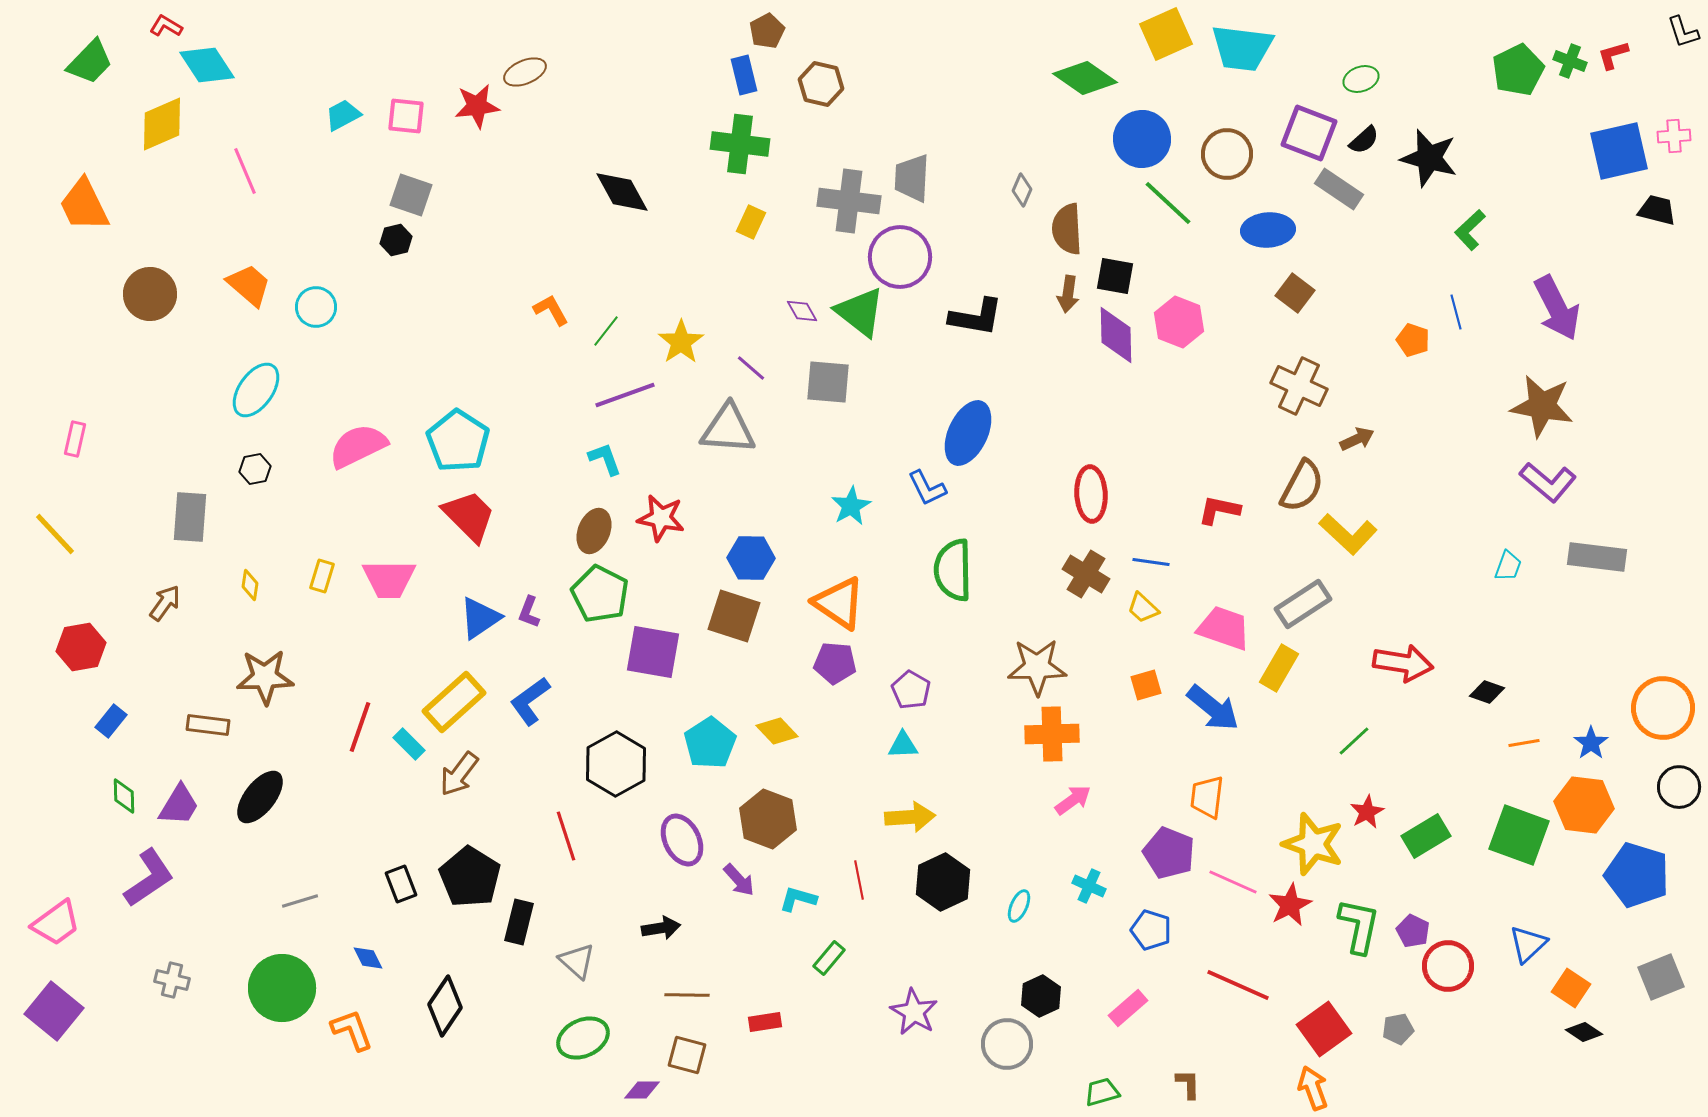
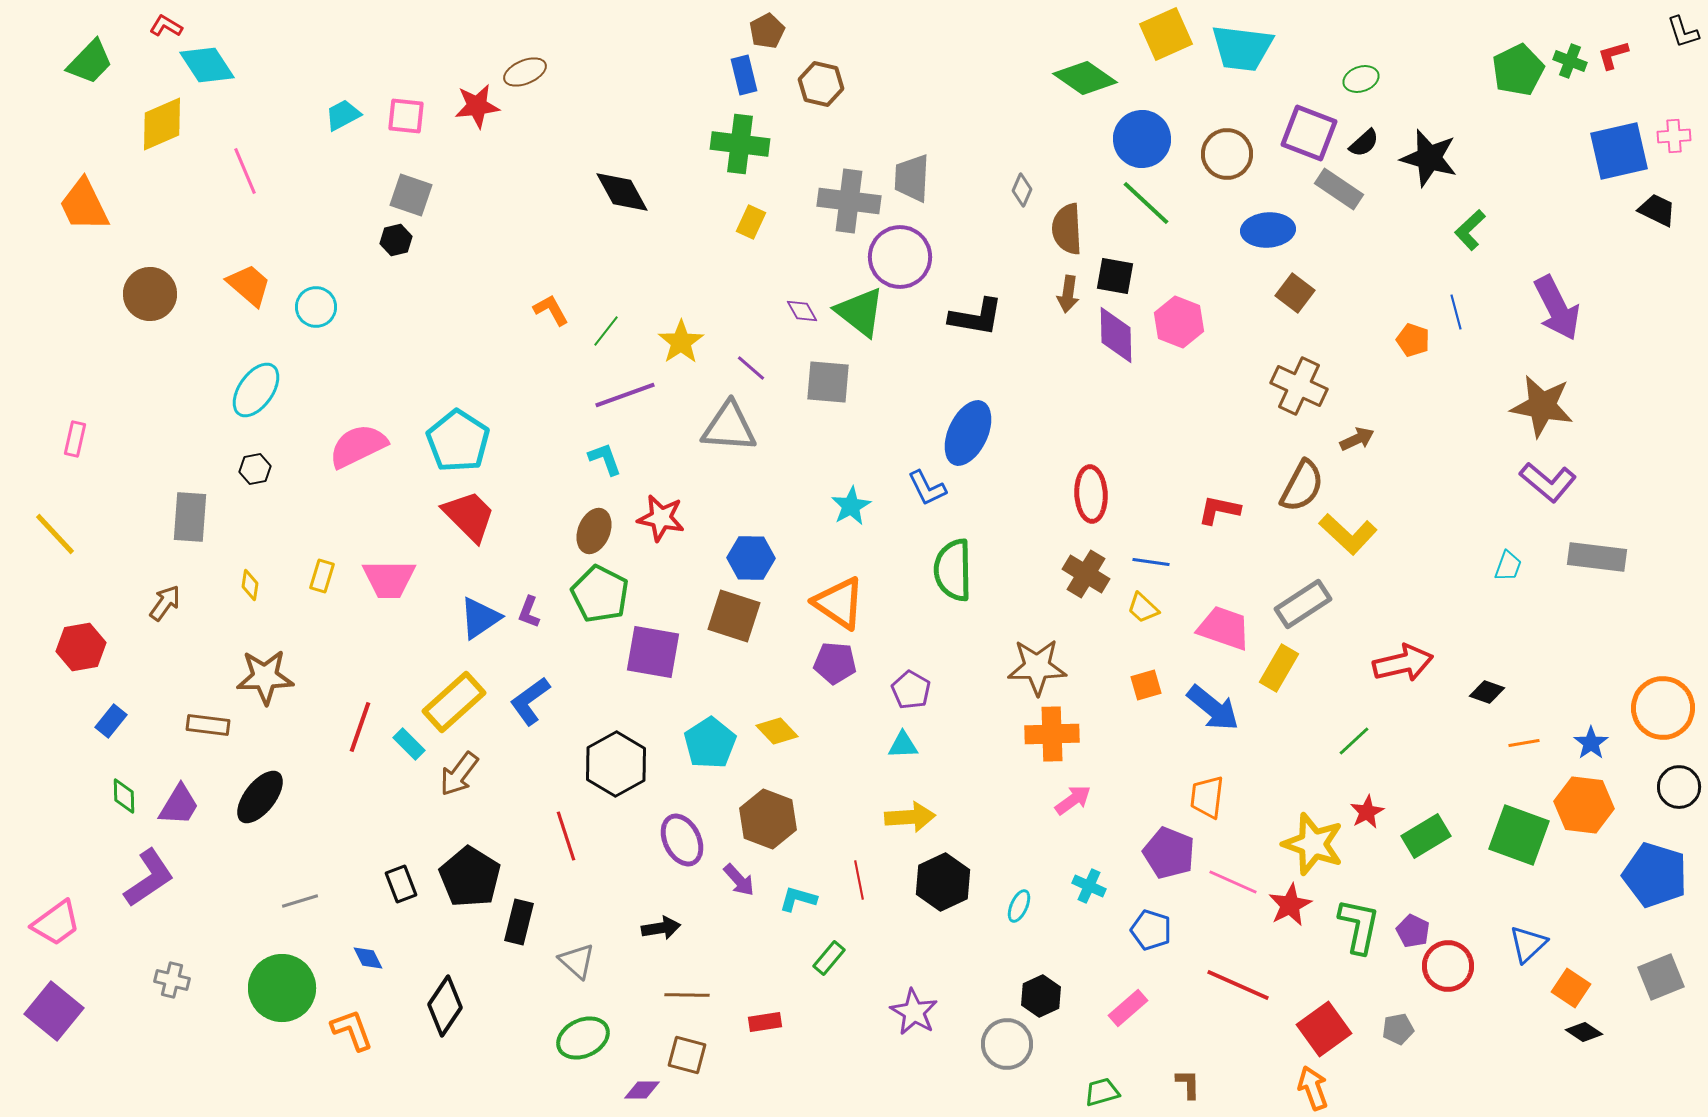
black semicircle at (1364, 140): moved 3 px down
green line at (1168, 203): moved 22 px left
black trapezoid at (1657, 210): rotated 12 degrees clockwise
gray triangle at (728, 429): moved 1 px right, 2 px up
red arrow at (1403, 663): rotated 22 degrees counterclockwise
blue pentagon at (1637, 875): moved 18 px right
